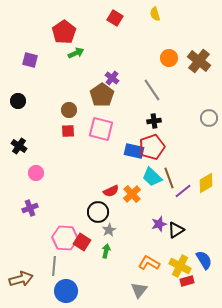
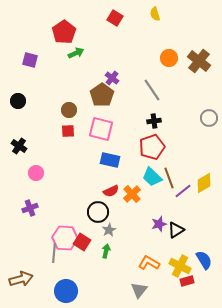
blue rectangle at (134, 151): moved 24 px left, 9 px down
yellow diamond at (206, 183): moved 2 px left
gray line at (54, 266): moved 13 px up
